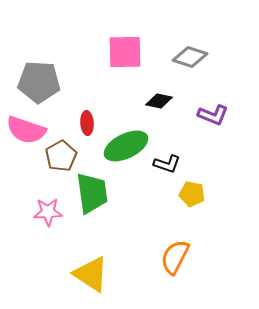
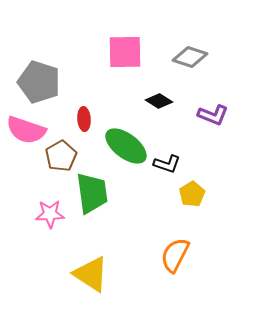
gray pentagon: rotated 15 degrees clockwise
black diamond: rotated 20 degrees clockwise
red ellipse: moved 3 px left, 4 px up
green ellipse: rotated 63 degrees clockwise
yellow pentagon: rotated 30 degrees clockwise
pink star: moved 2 px right, 2 px down
orange semicircle: moved 2 px up
